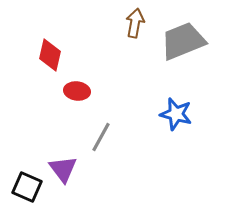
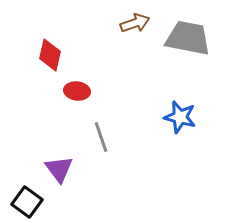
brown arrow: rotated 60 degrees clockwise
gray trapezoid: moved 5 px right, 3 px up; rotated 33 degrees clockwise
blue star: moved 4 px right, 3 px down
gray line: rotated 48 degrees counterclockwise
purple triangle: moved 4 px left
black square: moved 15 px down; rotated 12 degrees clockwise
